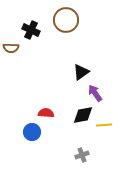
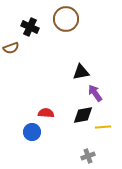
brown circle: moved 1 px up
black cross: moved 1 px left, 3 px up
brown semicircle: rotated 21 degrees counterclockwise
black triangle: rotated 24 degrees clockwise
yellow line: moved 1 px left, 2 px down
gray cross: moved 6 px right, 1 px down
